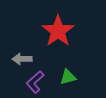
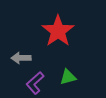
gray arrow: moved 1 px left, 1 px up
purple L-shape: moved 1 px down
